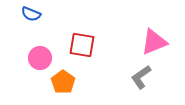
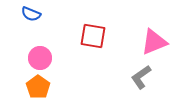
red square: moved 11 px right, 9 px up
orange pentagon: moved 25 px left, 5 px down
